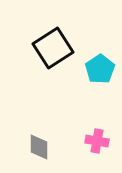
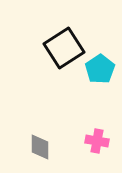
black square: moved 11 px right
gray diamond: moved 1 px right
